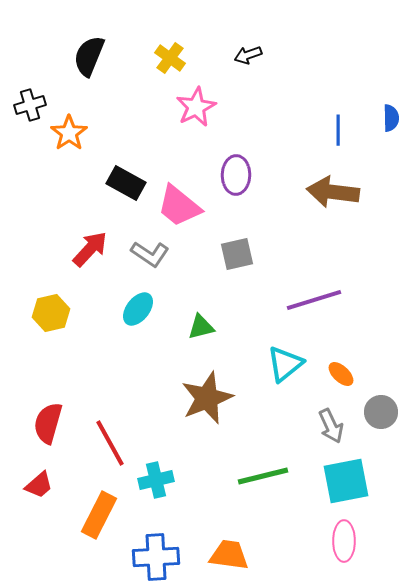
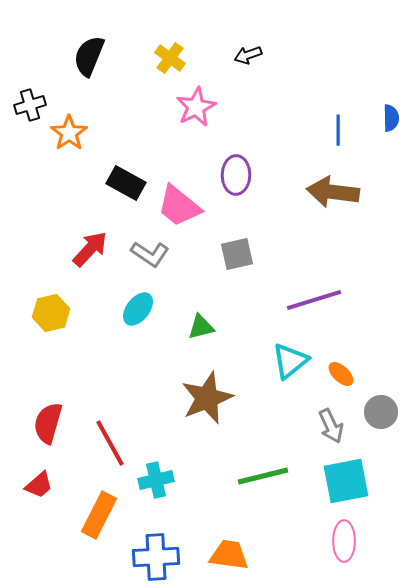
cyan triangle: moved 5 px right, 3 px up
